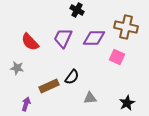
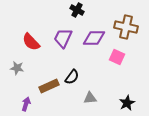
red semicircle: moved 1 px right
